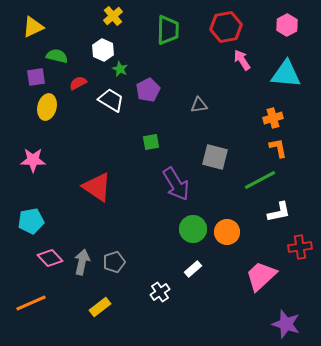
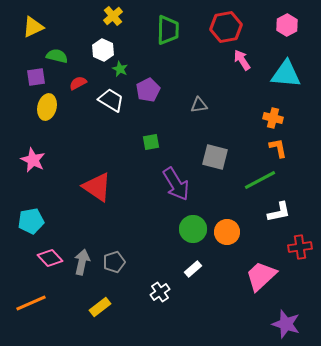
orange cross: rotated 30 degrees clockwise
pink star: rotated 25 degrees clockwise
